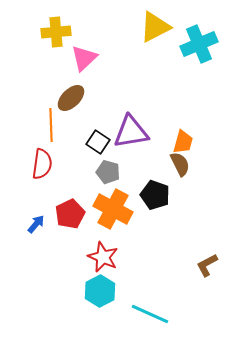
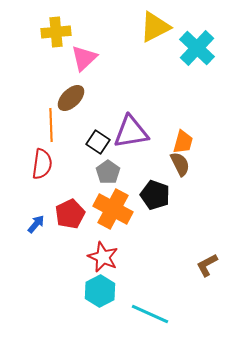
cyan cross: moved 2 px left, 4 px down; rotated 24 degrees counterclockwise
gray pentagon: rotated 20 degrees clockwise
